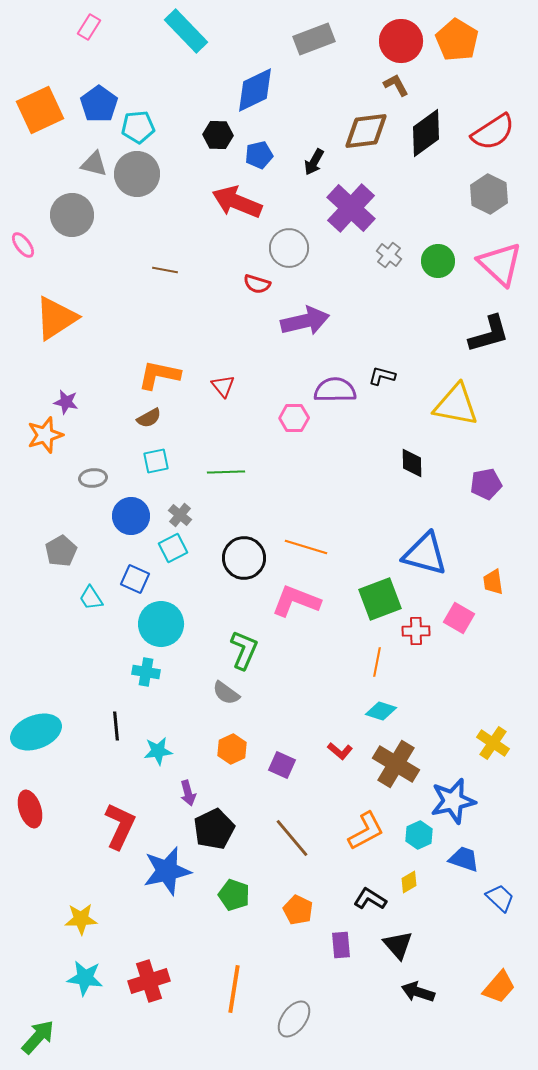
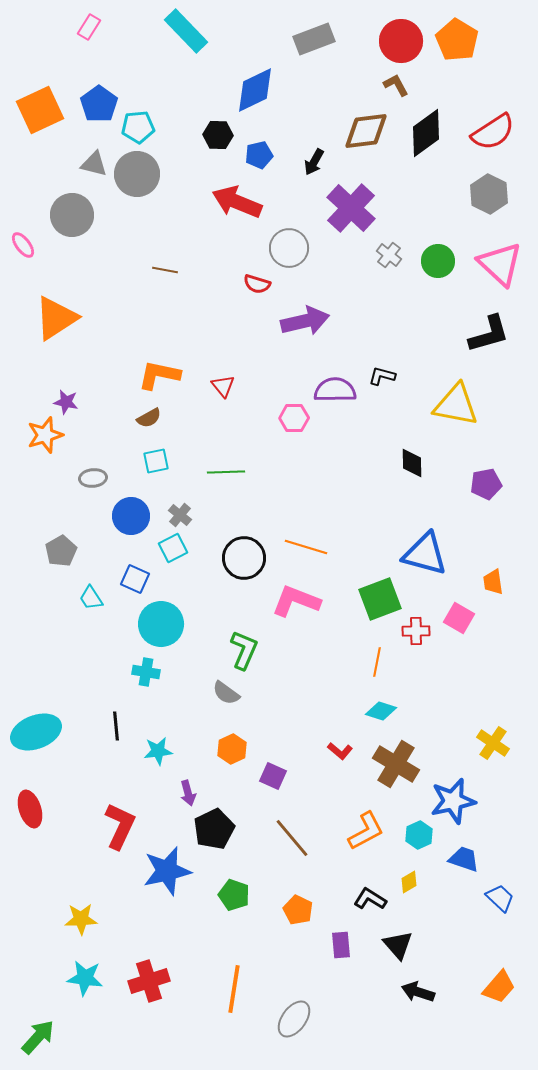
purple square at (282, 765): moved 9 px left, 11 px down
